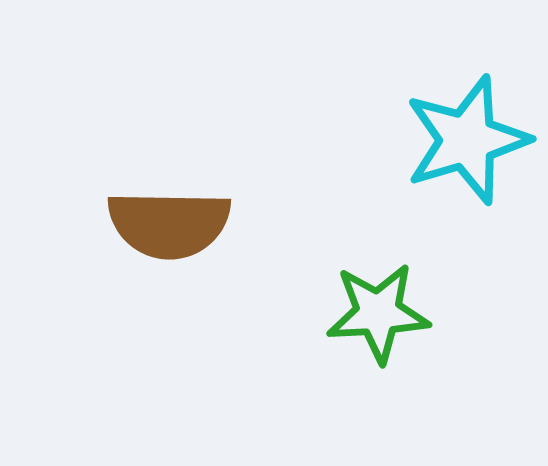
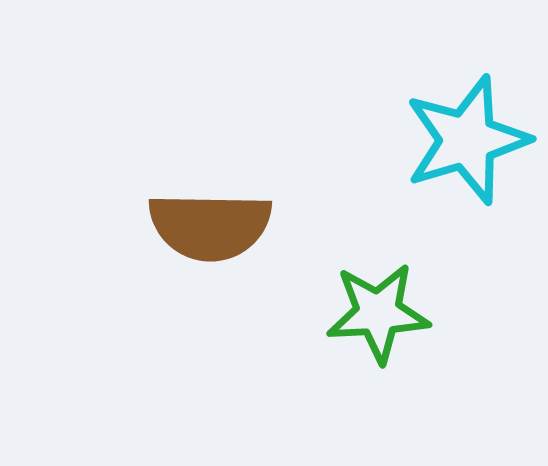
brown semicircle: moved 41 px right, 2 px down
